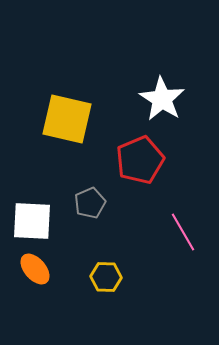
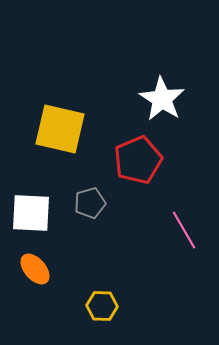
yellow square: moved 7 px left, 10 px down
red pentagon: moved 2 px left
gray pentagon: rotated 8 degrees clockwise
white square: moved 1 px left, 8 px up
pink line: moved 1 px right, 2 px up
yellow hexagon: moved 4 px left, 29 px down
